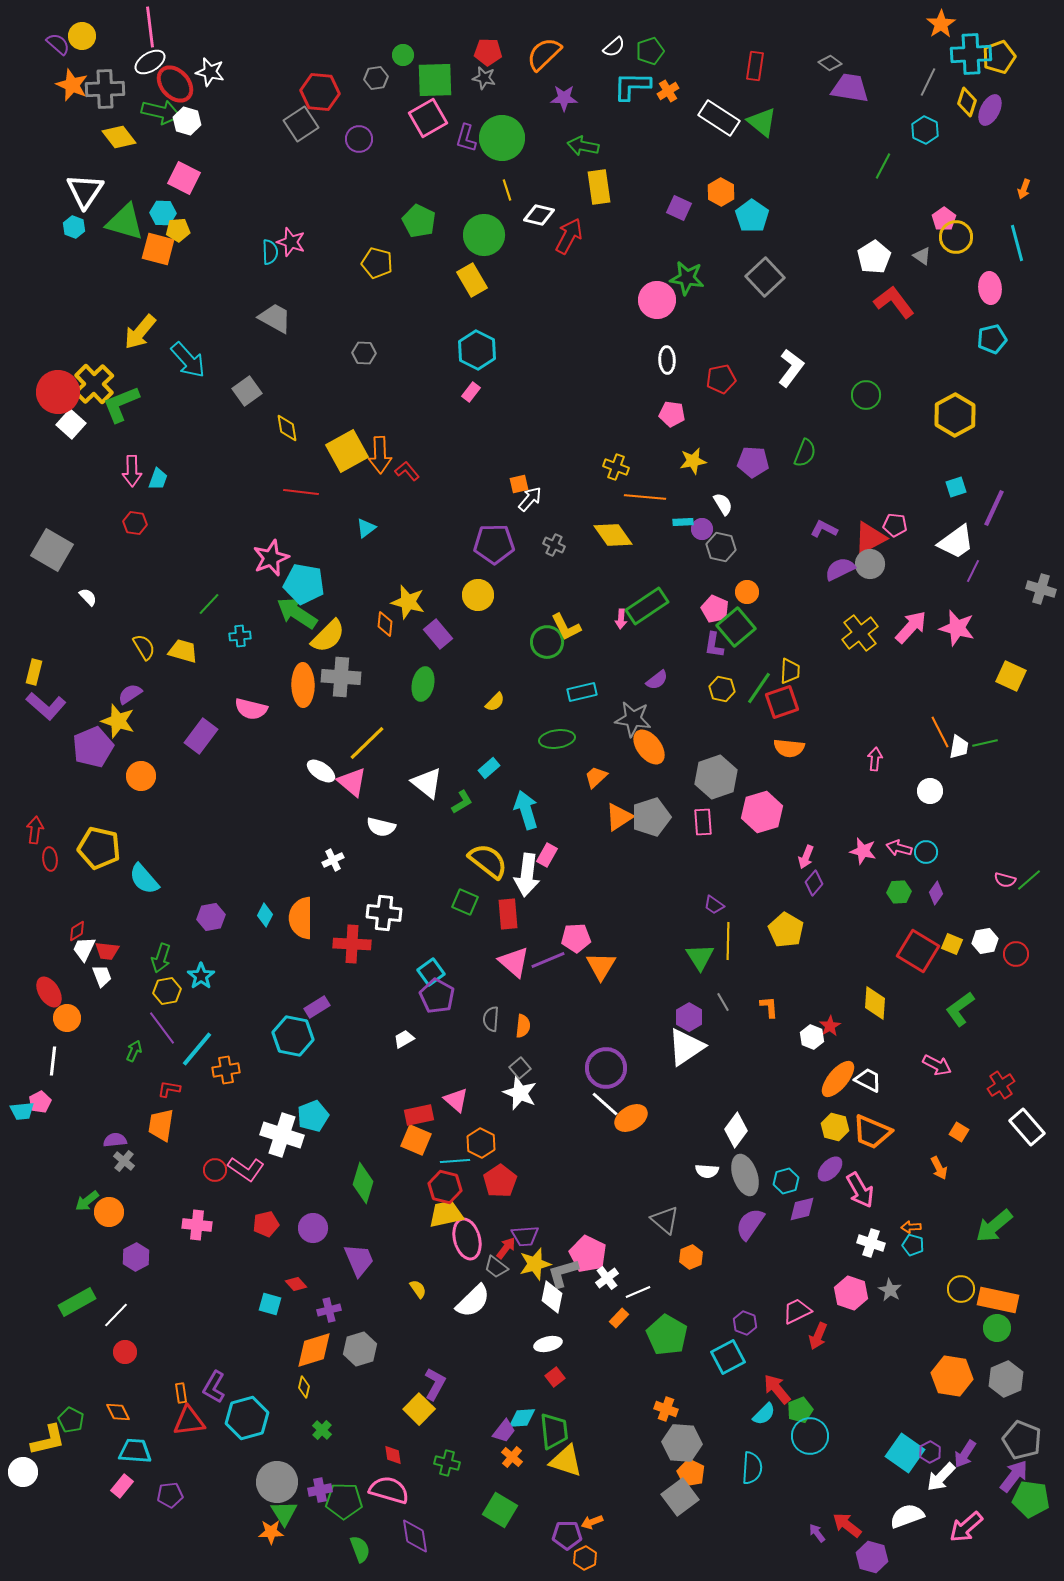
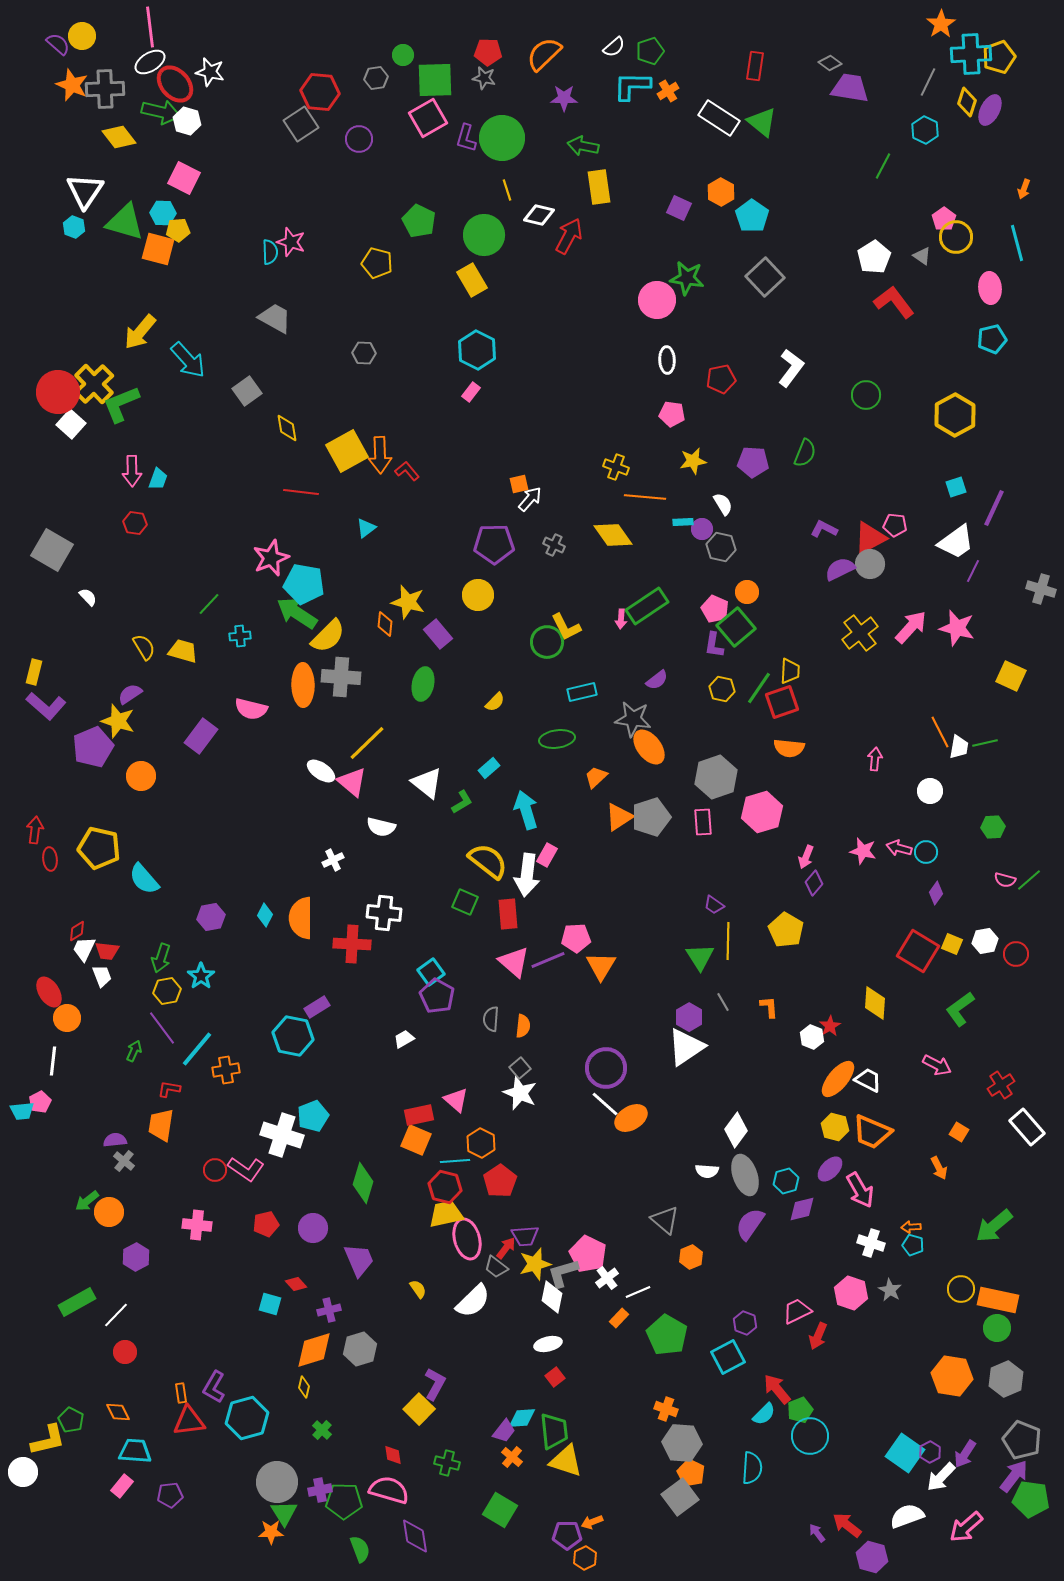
green hexagon at (899, 892): moved 94 px right, 65 px up
